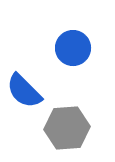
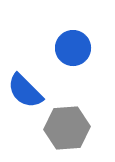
blue semicircle: moved 1 px right
